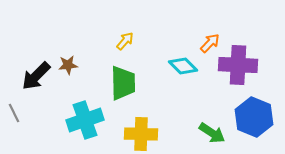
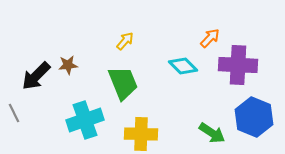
orange arrow: moved 5 px up
green trapezoid: rotated 21 degrees counterclockwise
